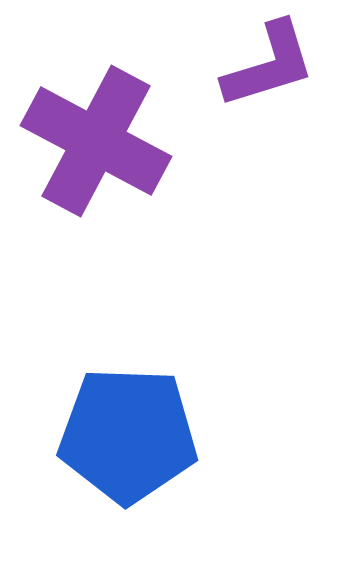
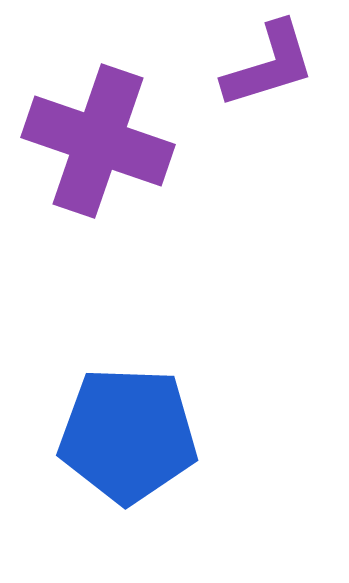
purple cross: moved 2 px right; rotated 9 degrees counterclockwise
